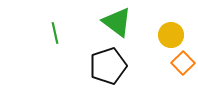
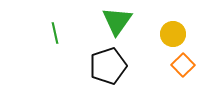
green triangle: moved 1 px up; rotated 28 degrees clockwise
yellow circle: moved 2 px right, 1 px up
orange square: moved 2 px down
